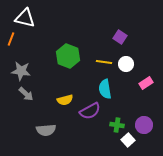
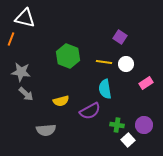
gray star: moved 1 px down
yellow semicircle: moved 4 px left, 1 px down
